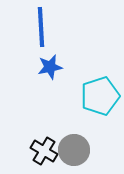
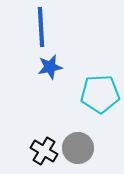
cyan pentagon: moved 2 px up; rotated 15 degrees clockwise
gray circle: moved 4 px right, 2 px up
